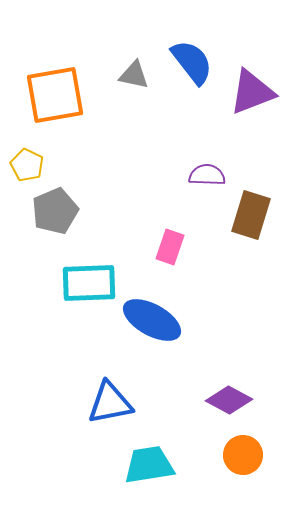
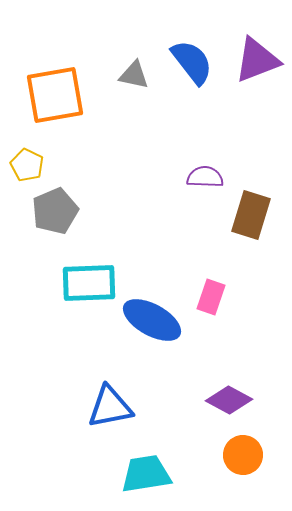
purple triangle: moved 5 px right, 32 px up
purple semicircle: moved 2 px left, 2 px down
pink rectangle: moved 41 px right, 50 px down
blue triangle: moved 4 px down
cyan trapezoid: moved 3 px left, 9 px down
